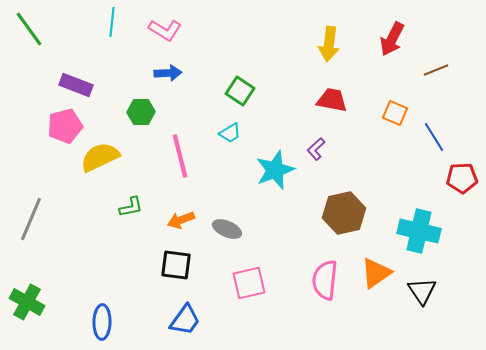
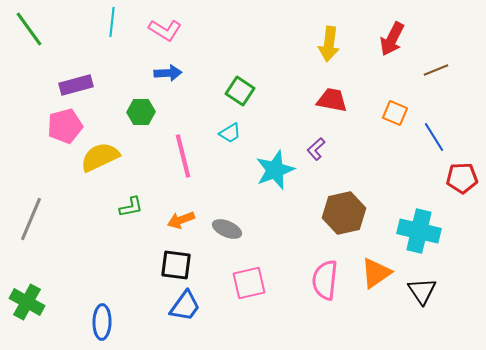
purple rectangle: rotated 36 degrees counterclockwise
pink line: moved 3 px right
blue trapezoid: moved 14 px up
